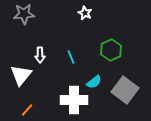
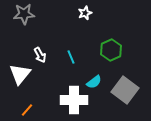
white star: rotated 24 degrees clockwise
white arrow: rotated 28 degrees counterclockwise
white triangle: moved 1 px left, 1 px up
